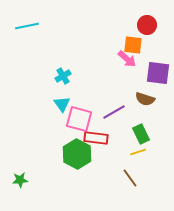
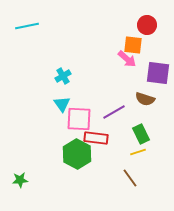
pink square: rotated 12 degrees counterclockwise
